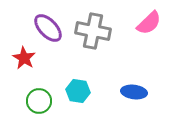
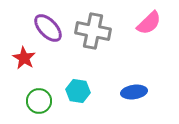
blue ellipse: rotated 15 degrees counterclockwise
